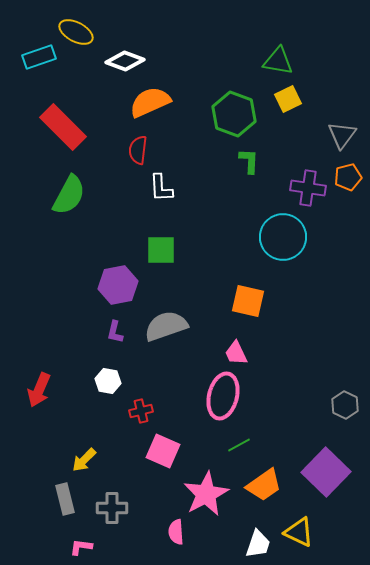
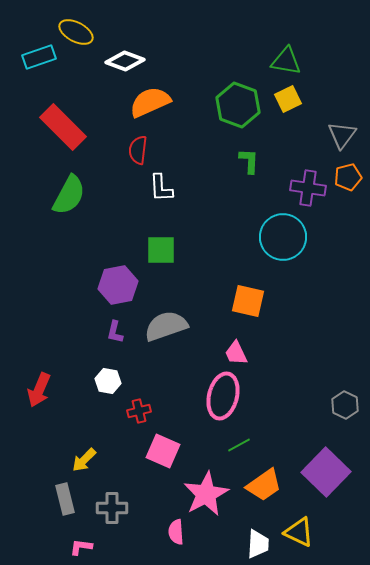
green triangle: moved 8 px right
green hexagon: moved 4 px right, 9 px up
red cross: moved 2 px left
white trapezoid: rotated 16 degrees counterclockwise
